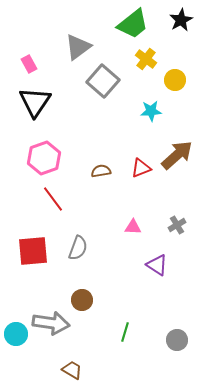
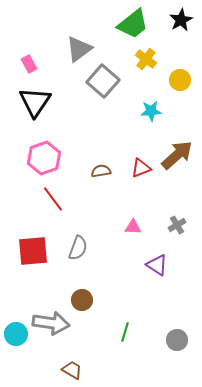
gray triangle: moved 1 px right, 2 px down
yellow circle: moved 5 px right
